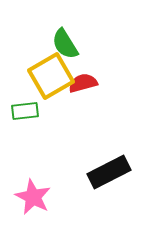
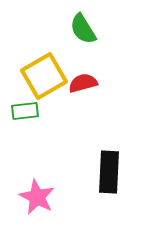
green semicircle: moved 18 px right, 15 px up
yellow square: moved 7 px left
black rectangle: rotated 60 degrees counterclockwise
pink star: moved 4 px right
